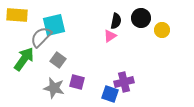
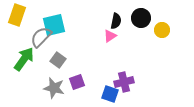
yellow rectangle: rotated 75 degrees counterclockwise
purple square: rotated 35 degrees counterclockwise
